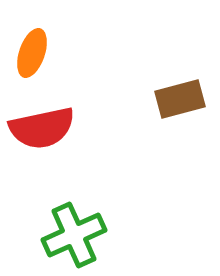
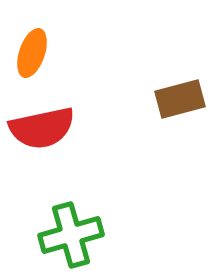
green cross: moved 3 px left; rotated 8 degrees clockwise
